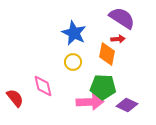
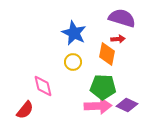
purple semicircle: rotated 16 degrees counterclockwise
red semicircle: moved 10 px right, 12 px down; rotated 78 degrees clockwise
pink arrow: moved 8 px right, 4 px down
